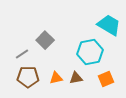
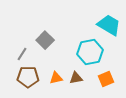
gray line: rotated 24 degrees counterclockwise
